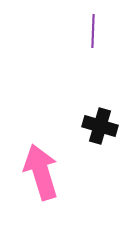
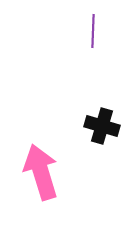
black cross: moved 2 px right
